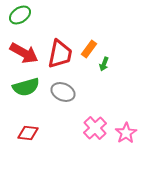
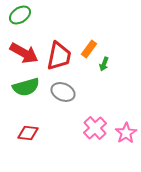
red trapezoid: moved 1 px left, 2 px down
